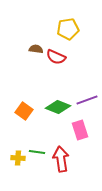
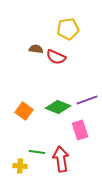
yellow cross: moved 2 px right, 8 px down
